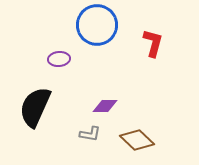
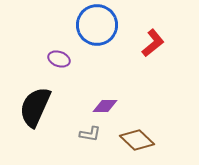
red L-shape: rotated 36 degrees clockwise
purple ellipse: rotated 25 degrees clockwise
